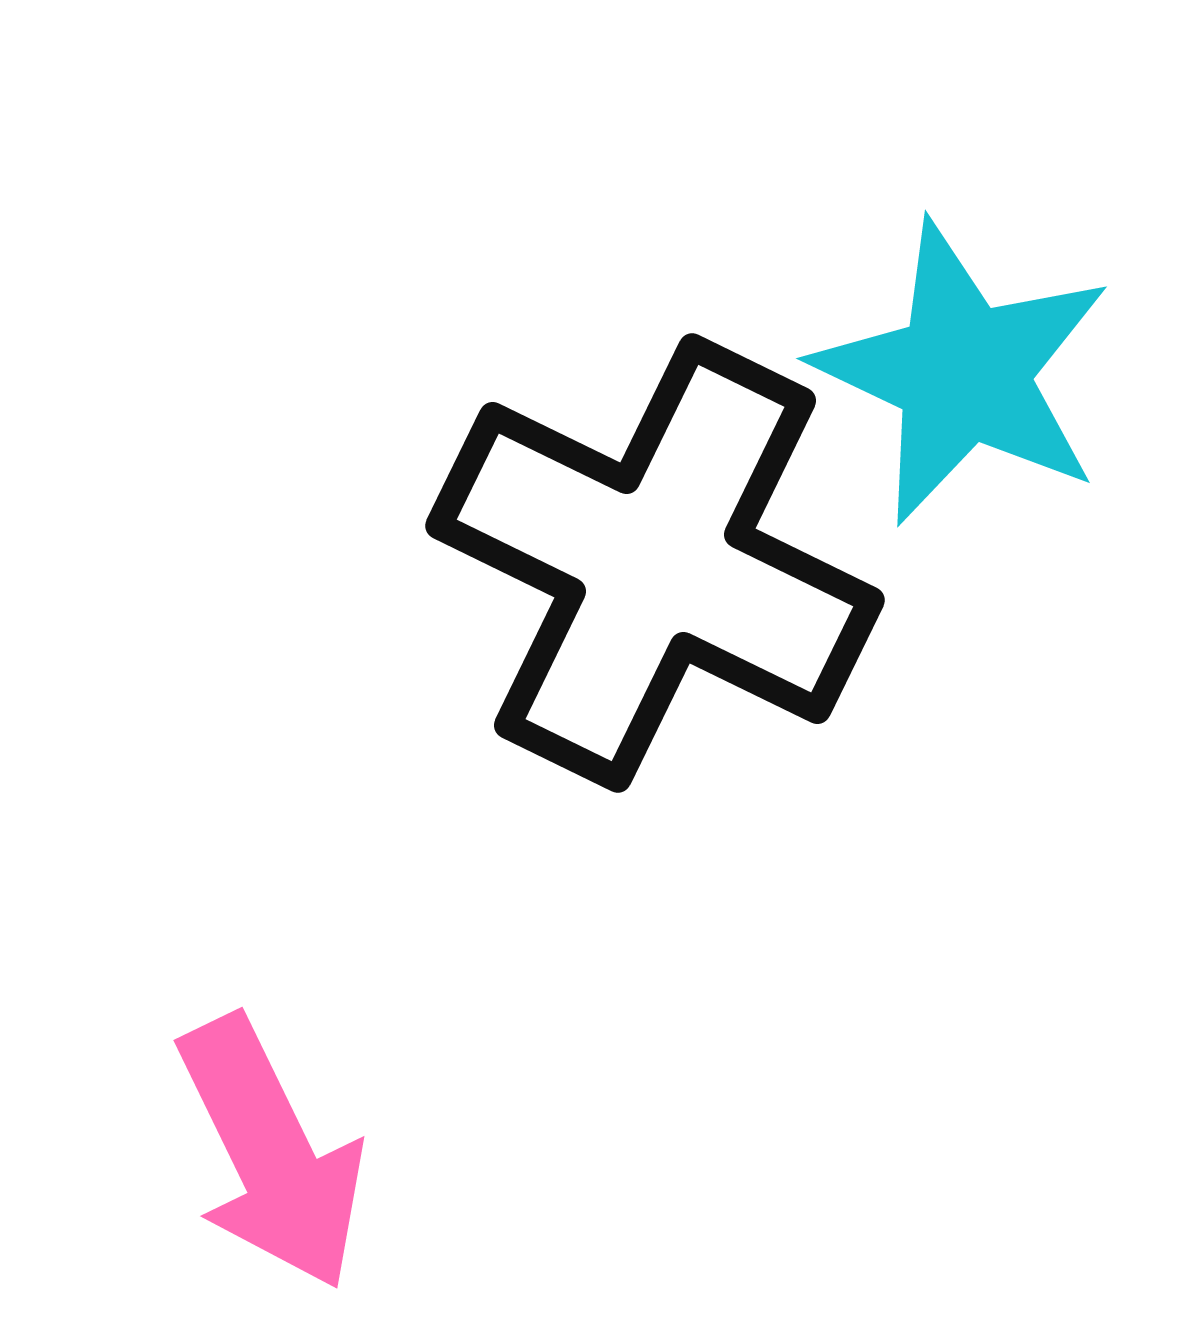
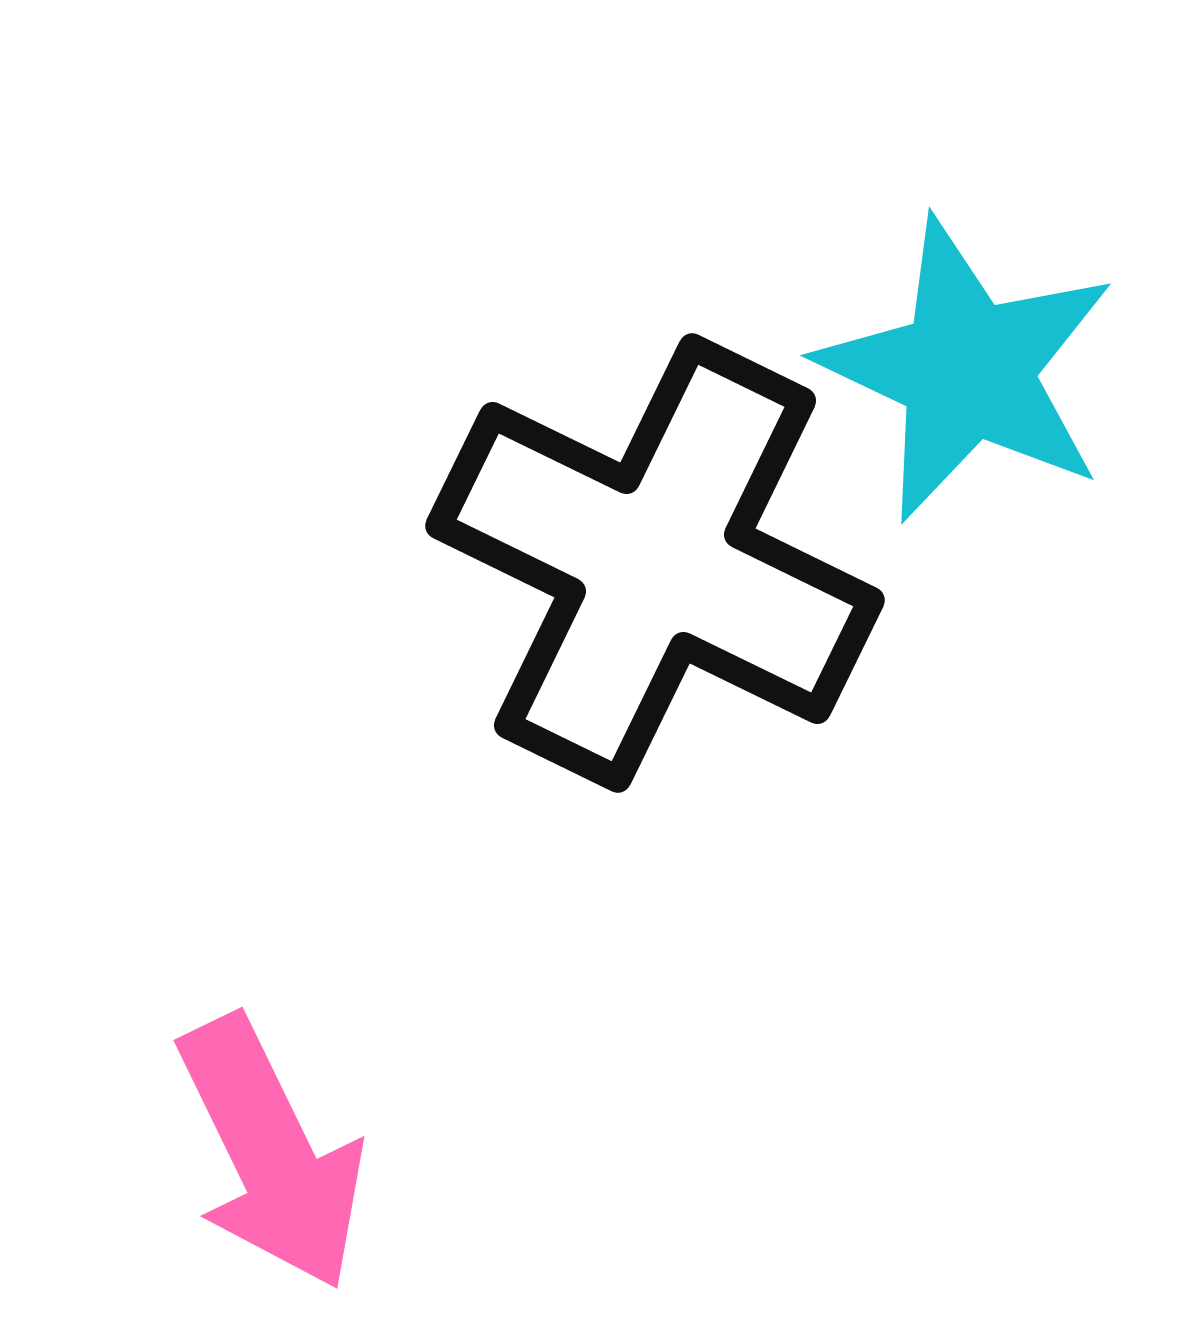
cyan star: moved 4 px right, 3 px up
